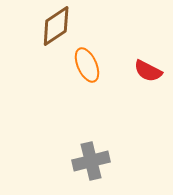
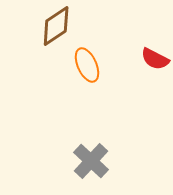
red semicircle: moved 7 px right, 12 px up
gray cross: rotated 33 degrees counterclockwise
